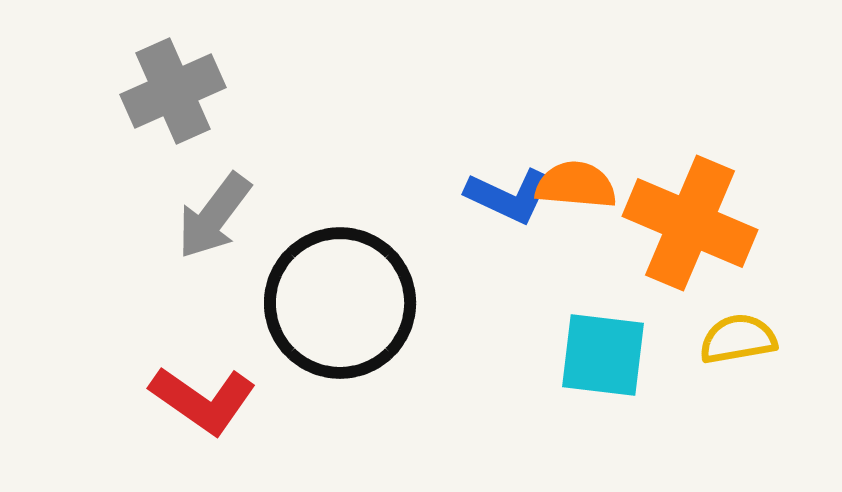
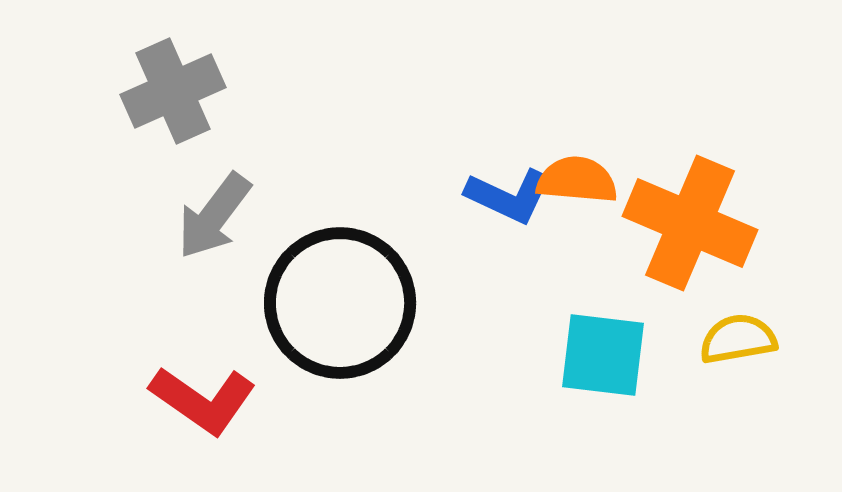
orange semicircle: moved 1 px right, 5 px up
